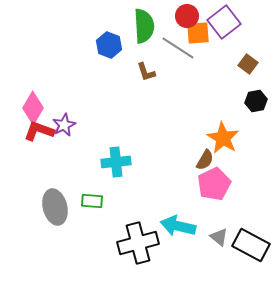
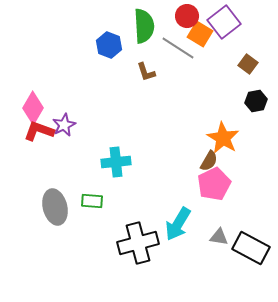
orange square: moved 2 px right, 1 px down; rotated 35 degrees clockwise
brown semicircle: moved 4 px right, 1 px down
cyan arrow: moved 2 px up; rotated 72 degrees counterclockwise
gray triangle: rotated 30 degrees counterclockwise
black rectangle: moved 3 px down
